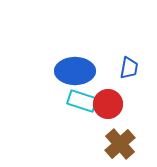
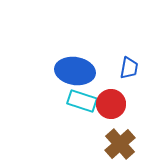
blue ellipse: rotated 9 degrees clockwise
red circle: moved 3 px right
